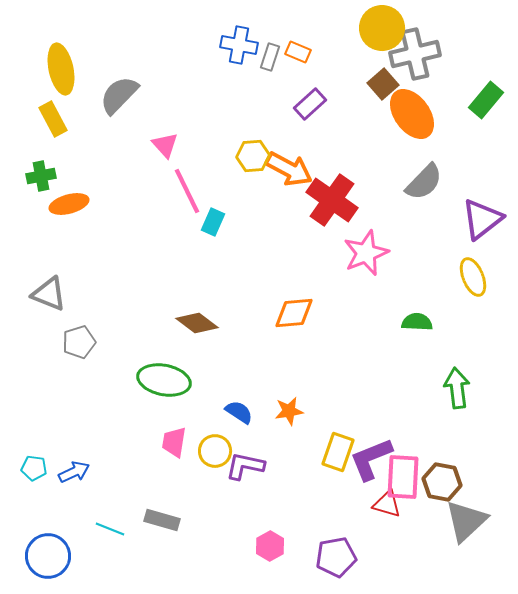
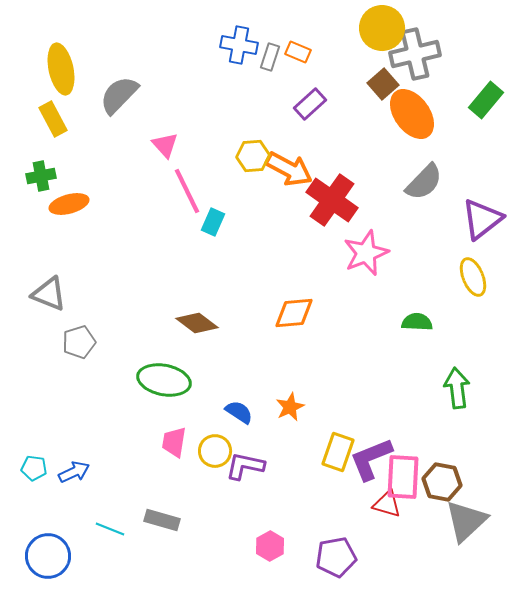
orange star at (289, 411): moved 1 px right, 4 px up; rotated 16 degrees counterclockwise
